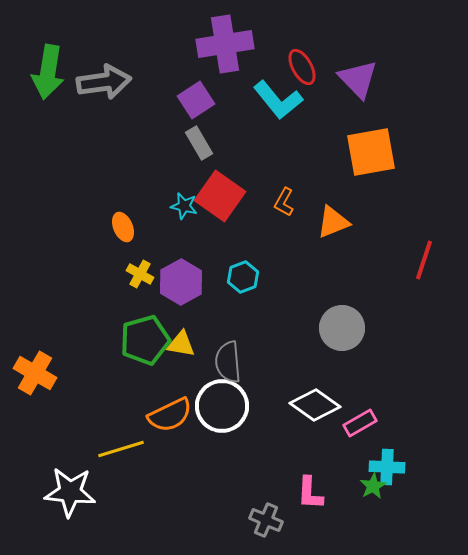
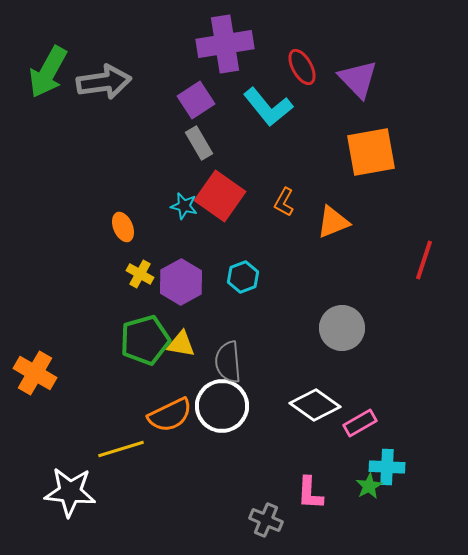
green arrow: rotated 20 degrees clockwise
cyan L-shape: moved 10 px left, 7 px down
green star: moved 4 px left
